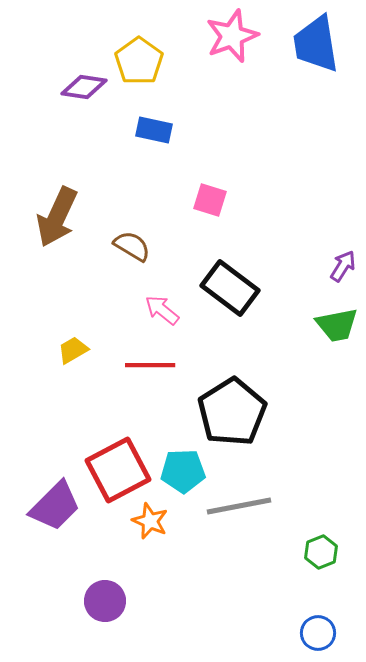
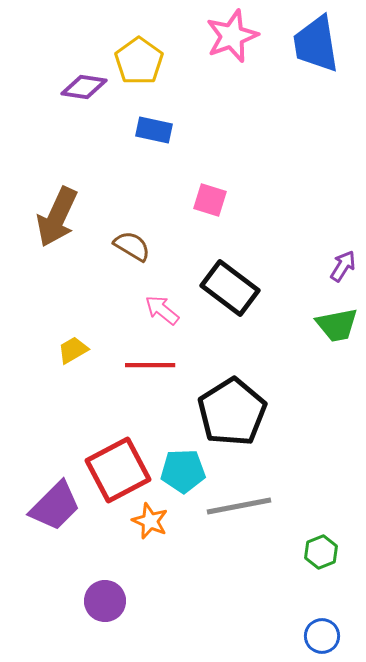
blue circle: moved 4 px right, 3 px down
